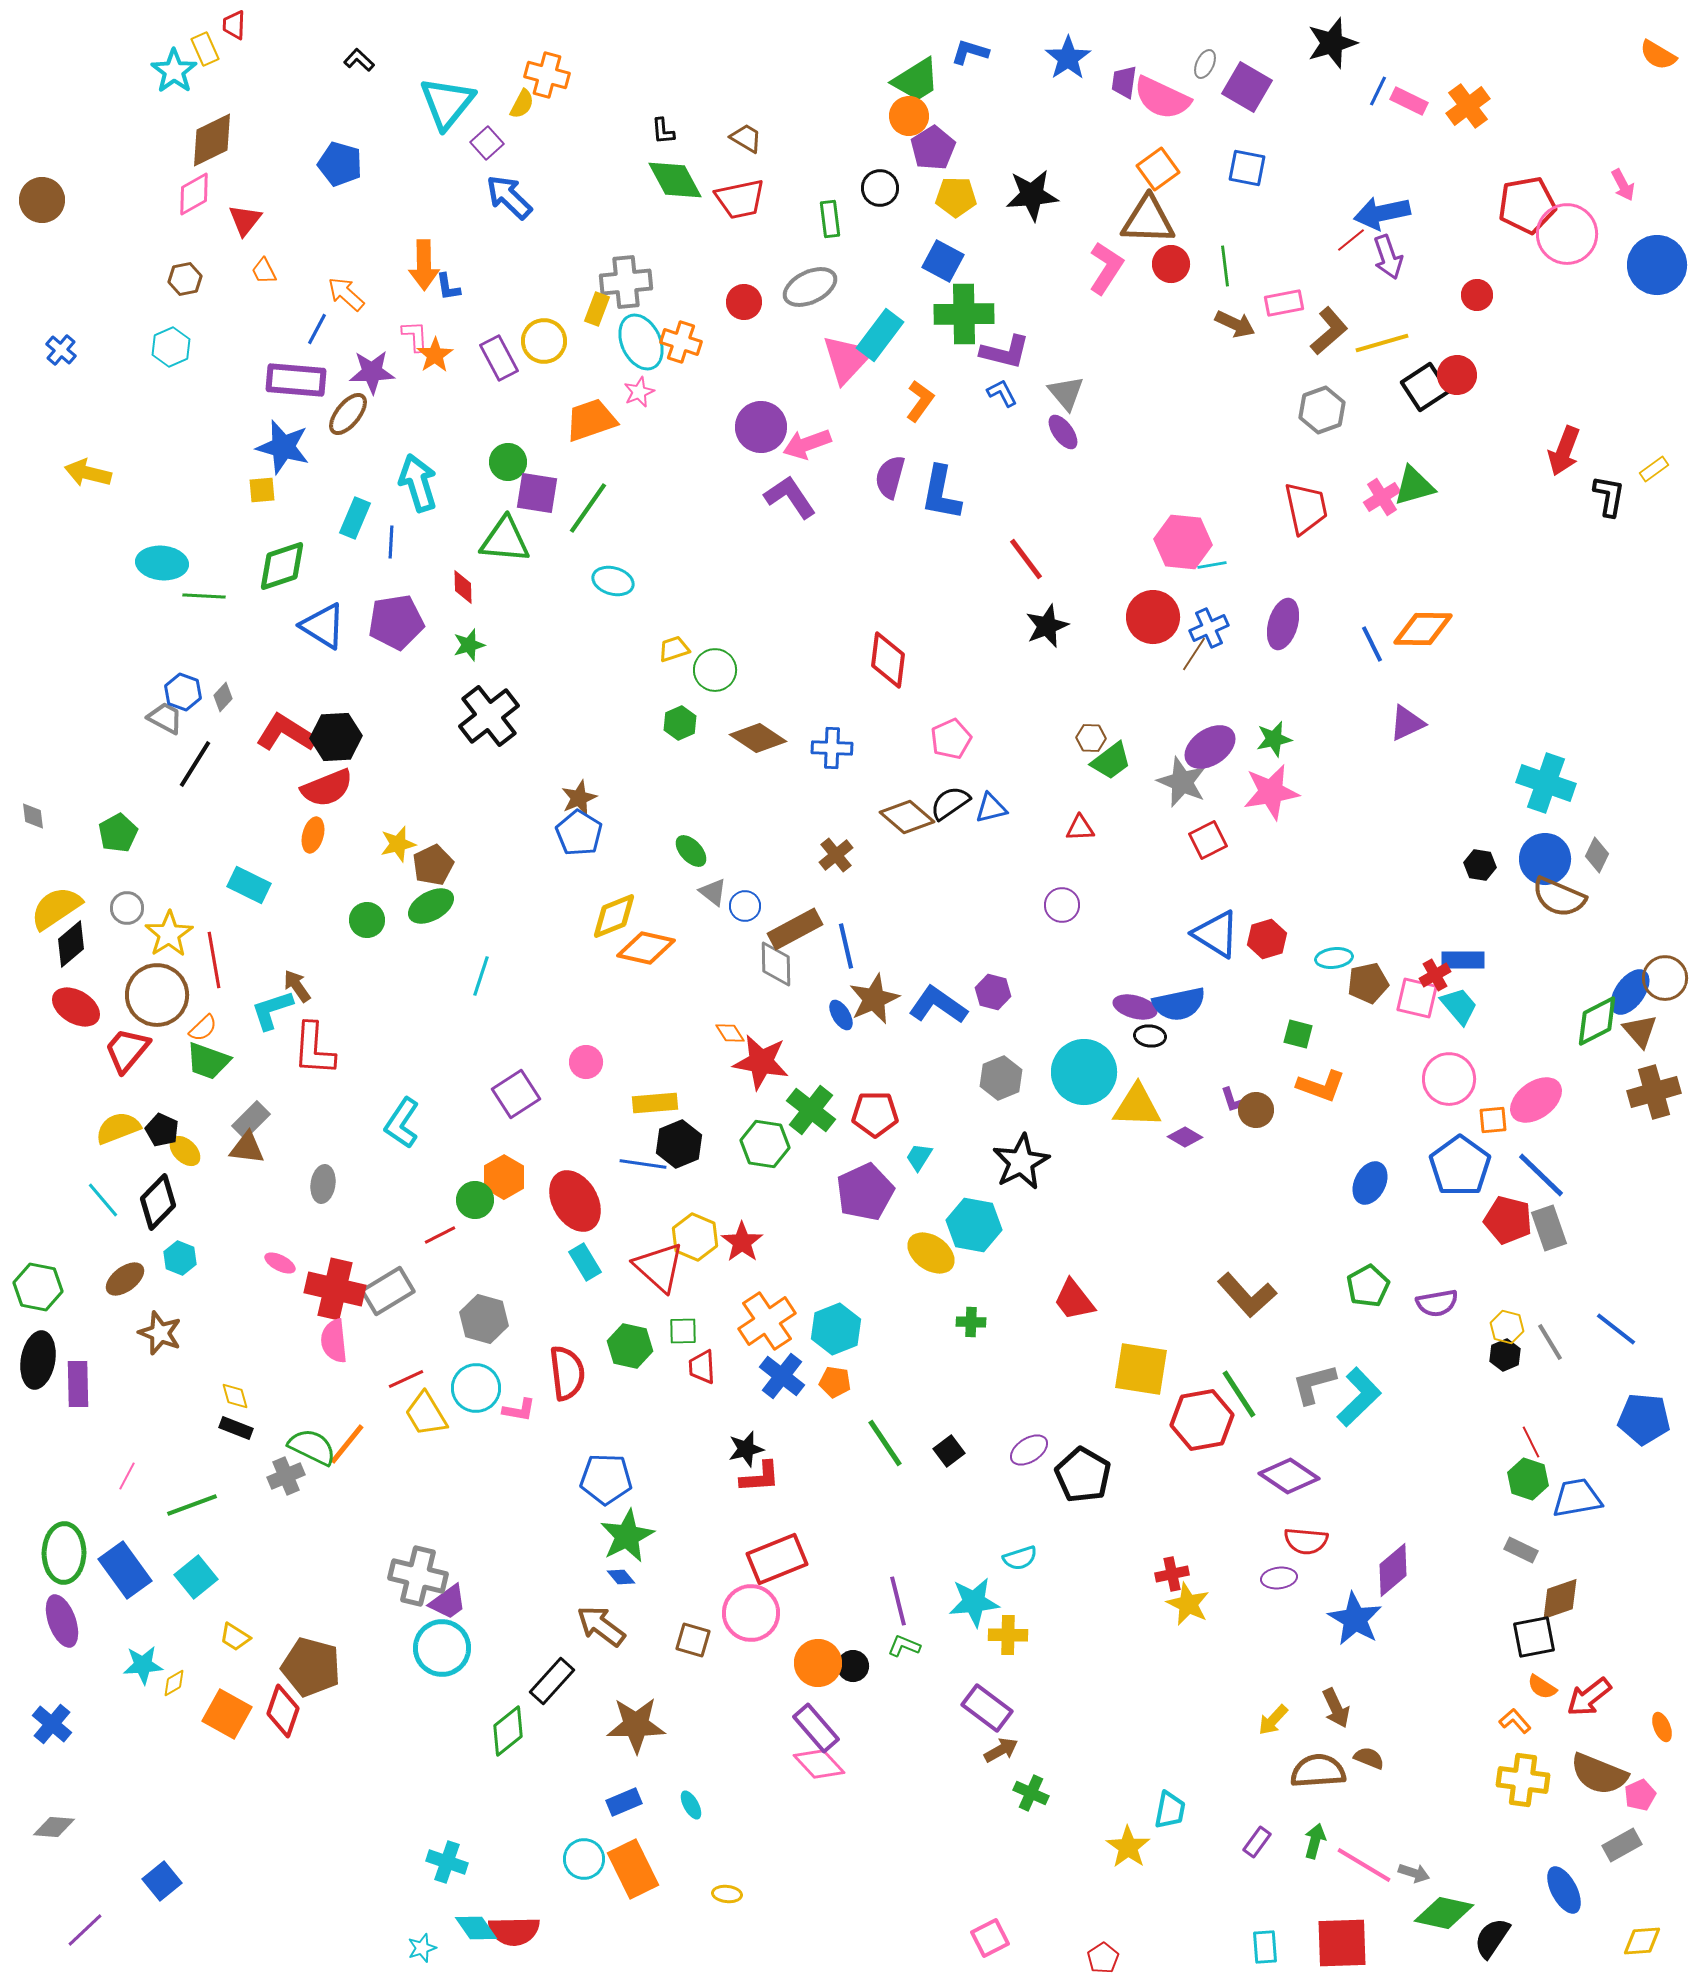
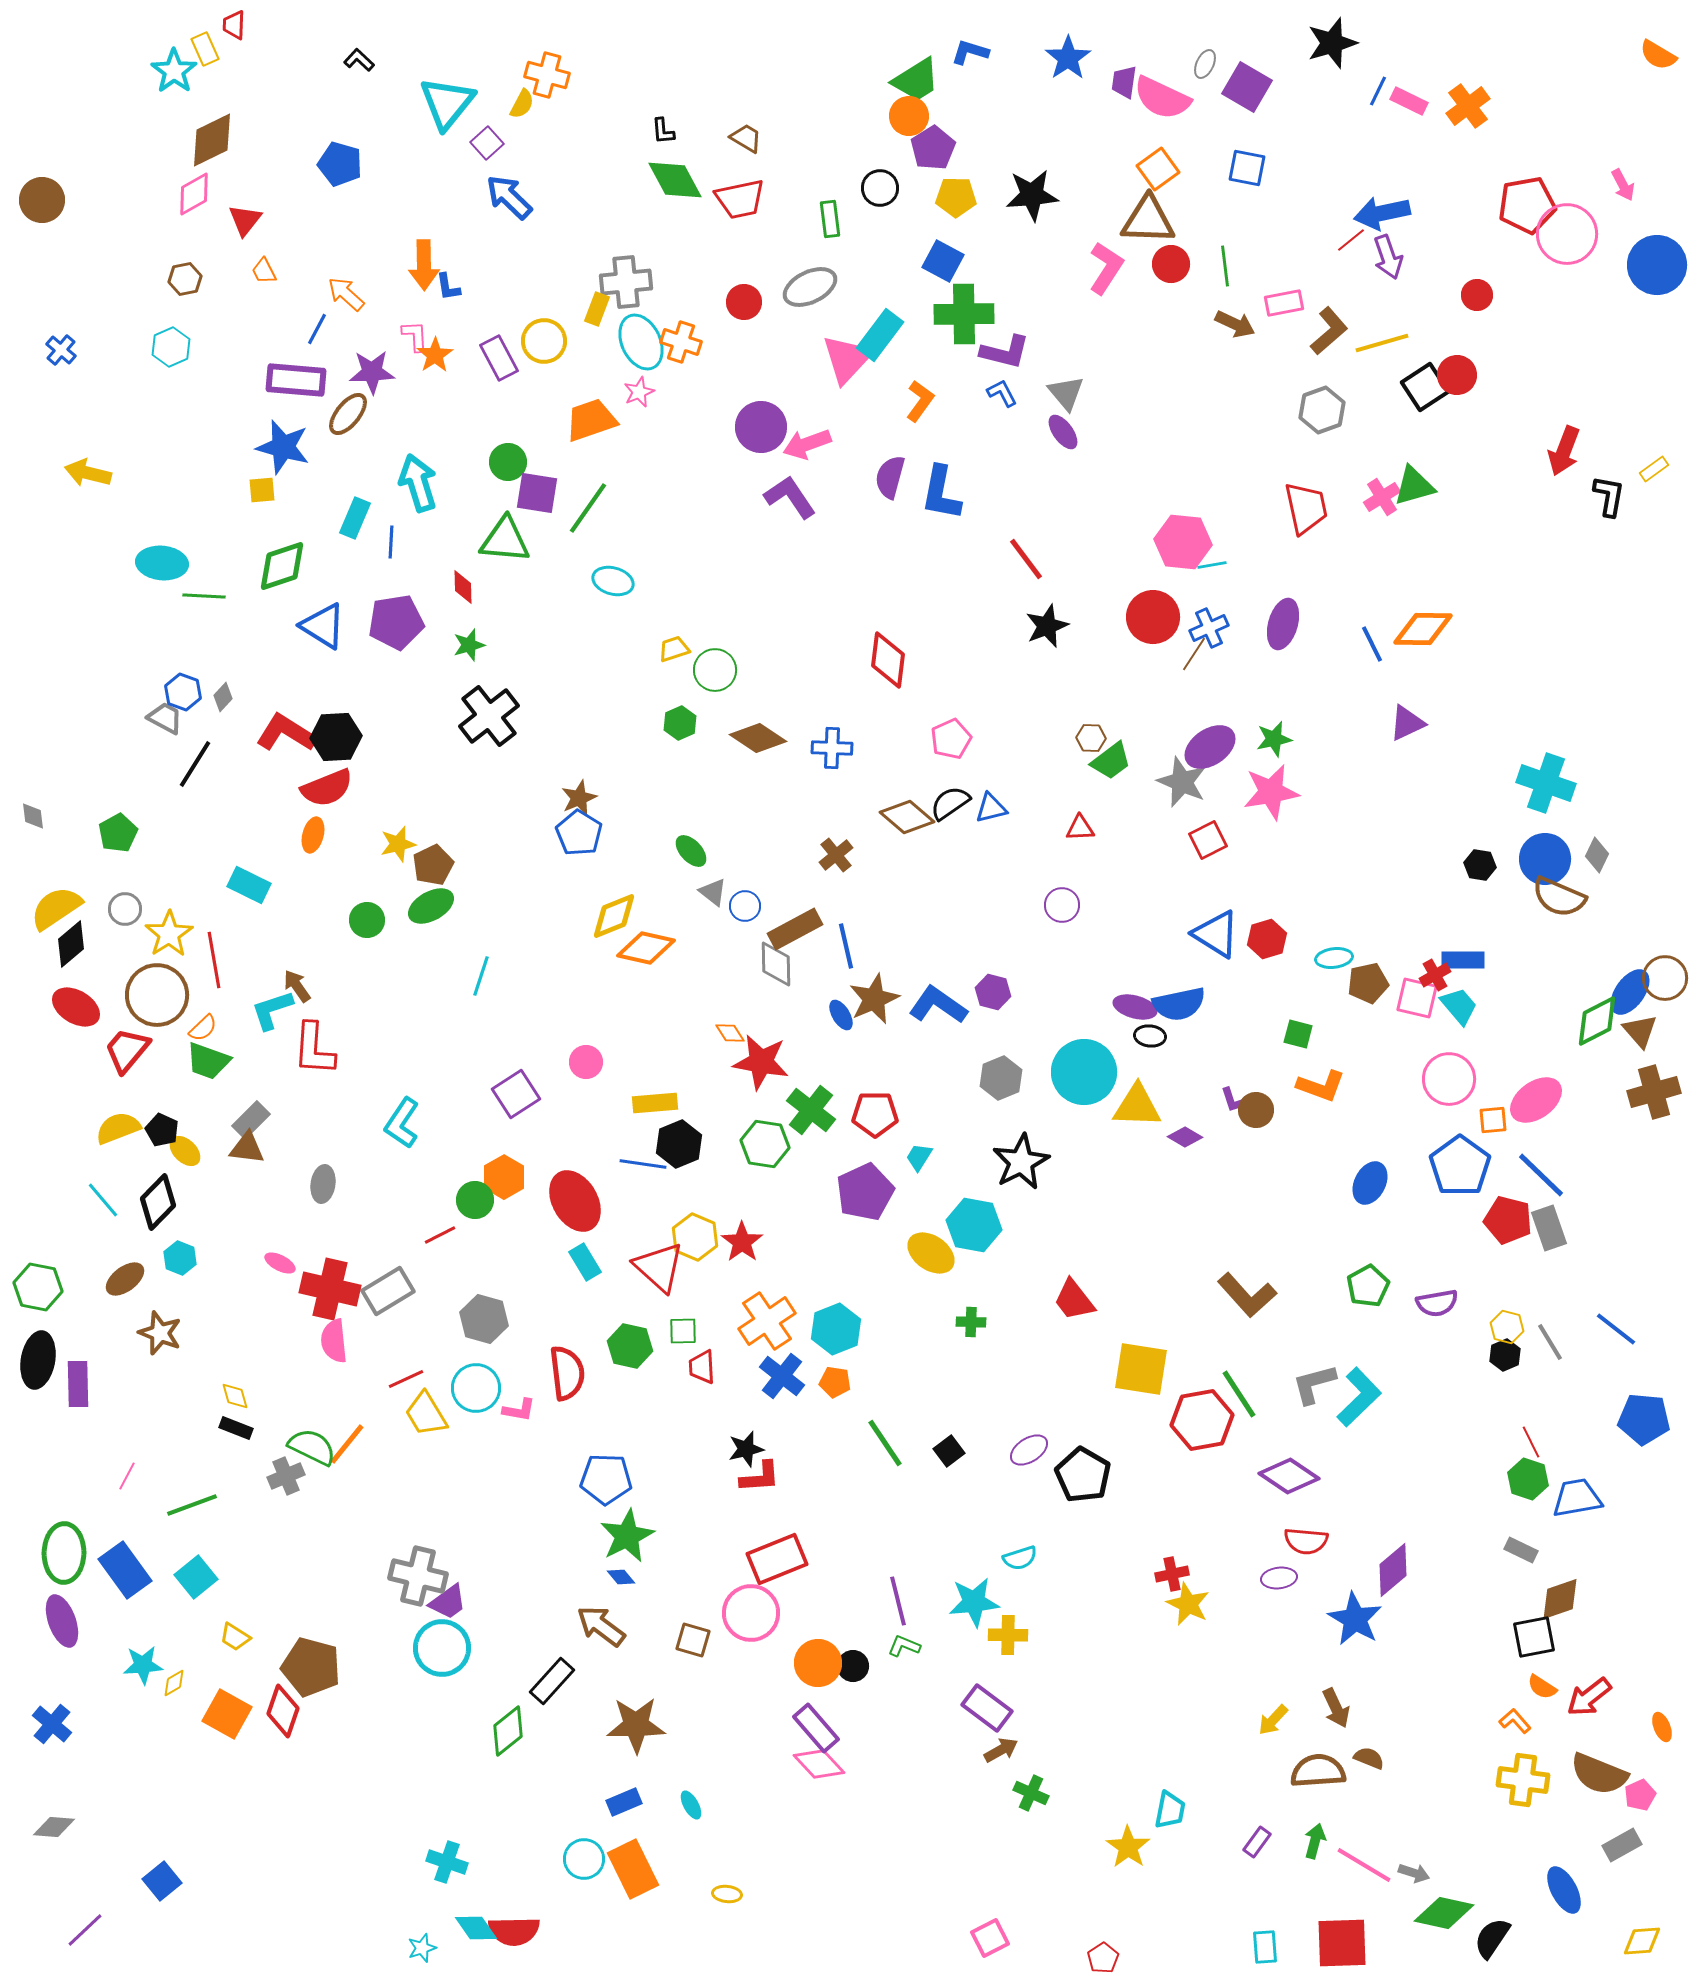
gray circle at (127, 908): moved 2 px left, 1 px down
red cross at (335, 1289): moved 5 px left
